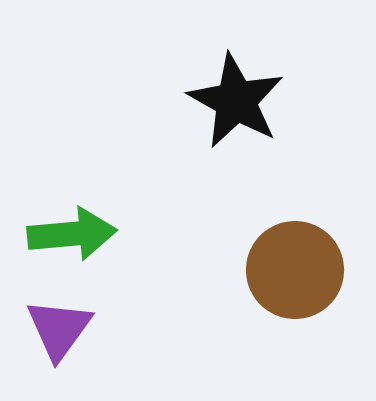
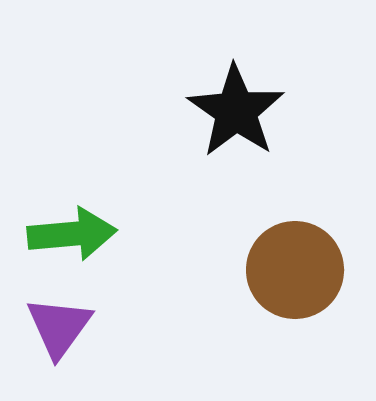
black star: moved 10 px down; rotated 6 degrees clockwise
purple triangle: moved 2 px up
